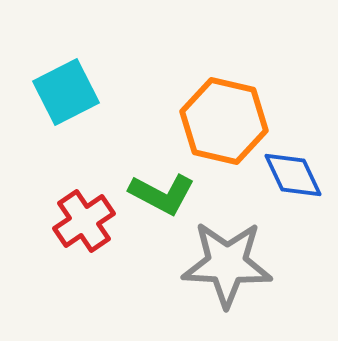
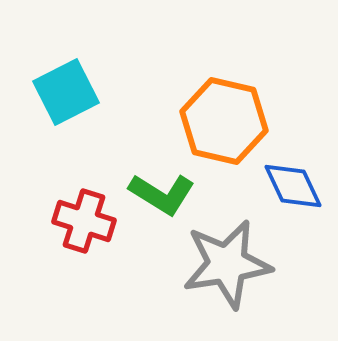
blue diamond: moved 11 px down
green L-shape: rotated 4 degrees clockwise
red cross: rotated 38 degrees counterclockwise
gray star: rotated 12 degrees counterclockwise
